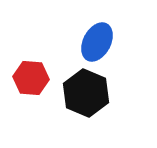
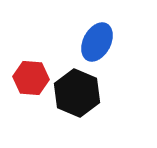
black hexagon: moved 9 px left
